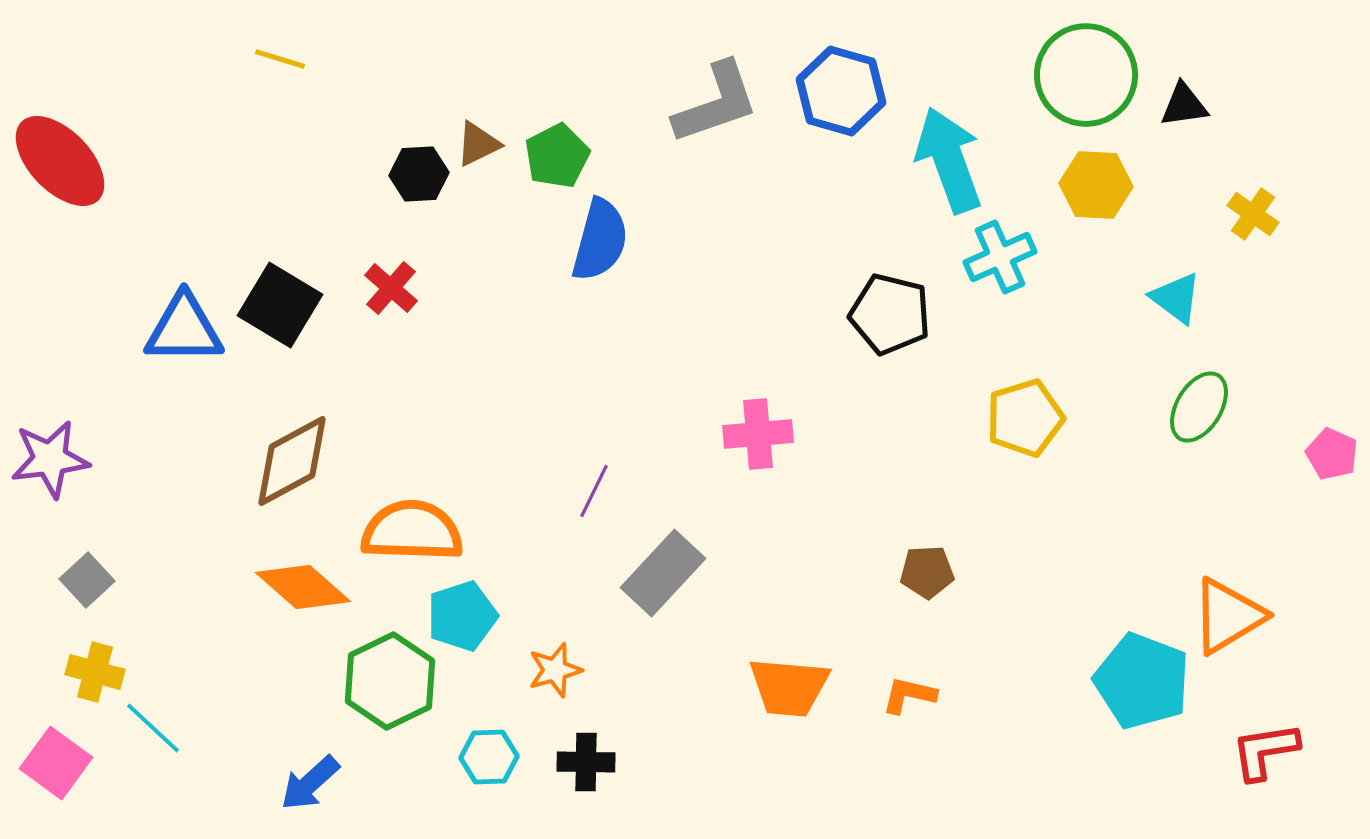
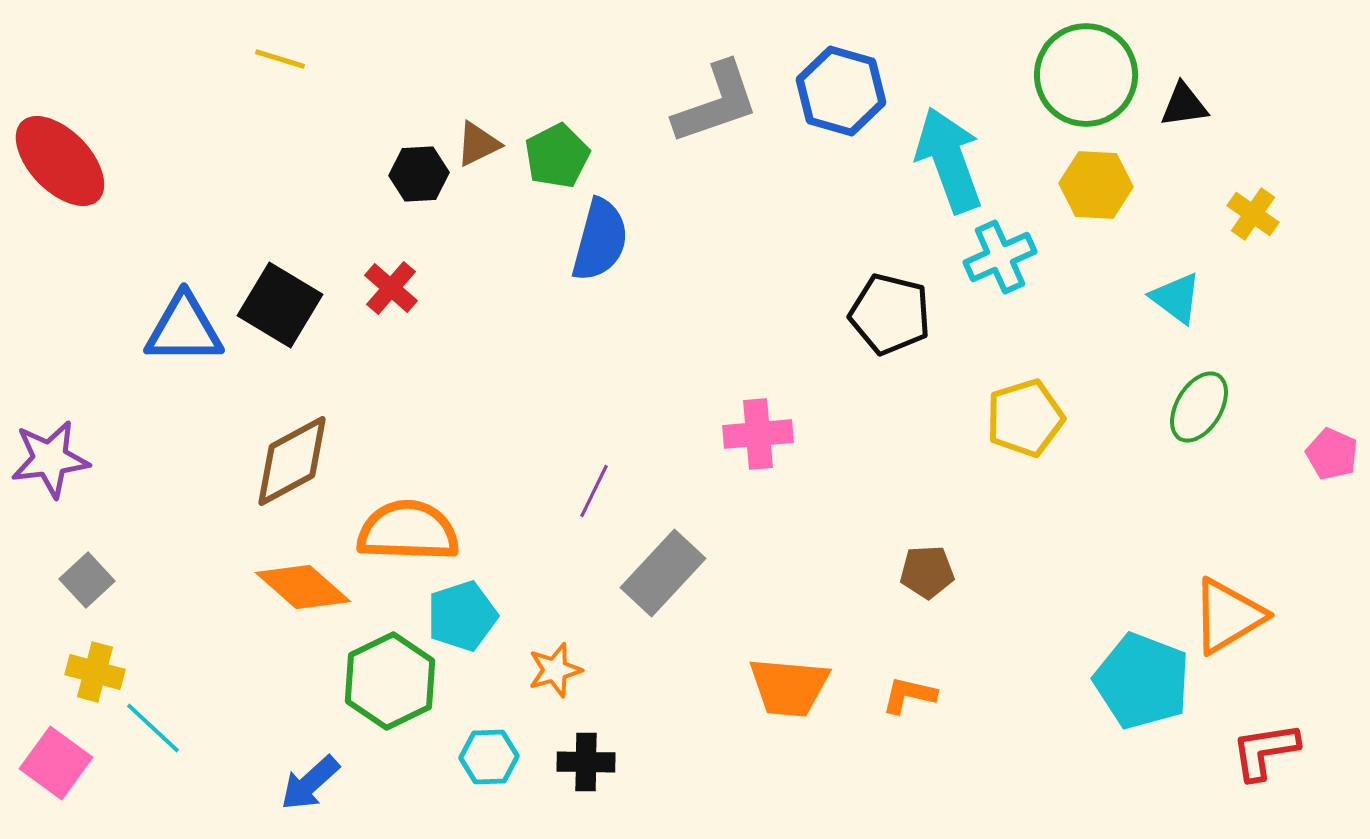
orange semicircle at (412, 531): moved 4 px left
